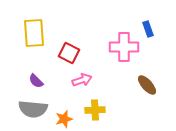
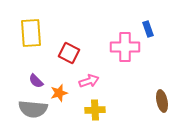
yellow rectangle: moved 3 px left
pink cross: moved 1 px right
pink arrow: moved 7 px right, 1 px down
brown ellipse: moved 15 px right, 16 px down; rotated 30 degrees clockwise
orange star: moved 5 px left, 26 px up
